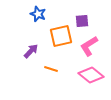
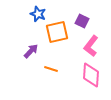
purple square: rotated 32 degrees clockwise
orange square: moved 4 px left, 4 px up
pink L-shape: moved 2 px right; rotated 20 degrees counterclockwise
pink diamond: rotated 55 degrees clockwise
